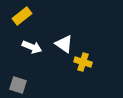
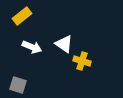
yellow cross: moved 1 px left, 1 px up
